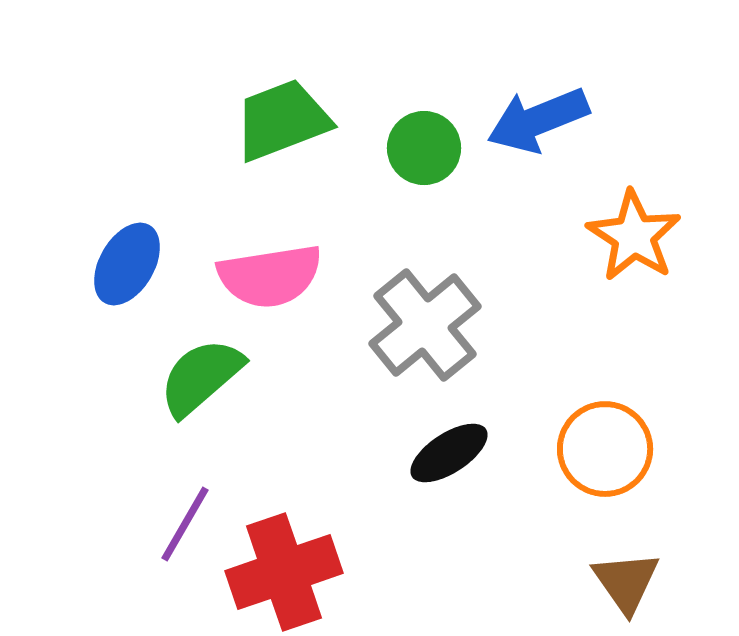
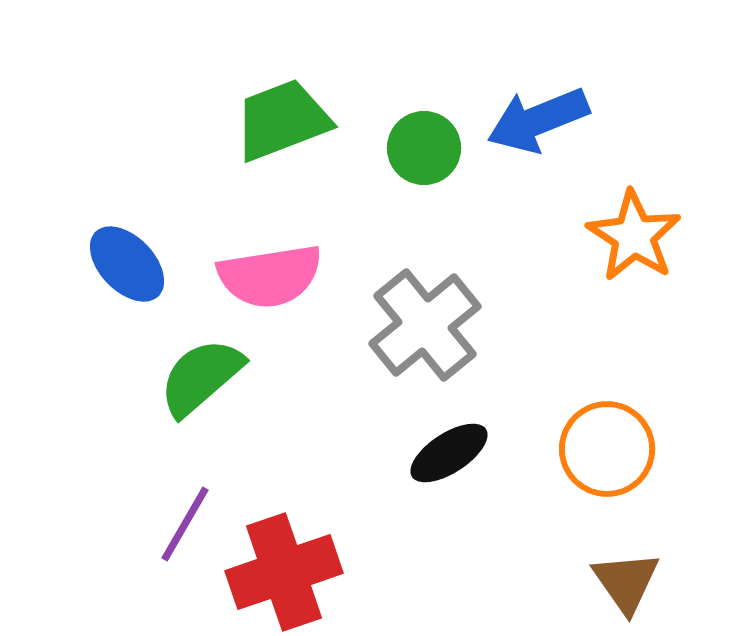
blue ellipse: rotated 74 degrees counterclockwise
orange circle: moved 2 px right
